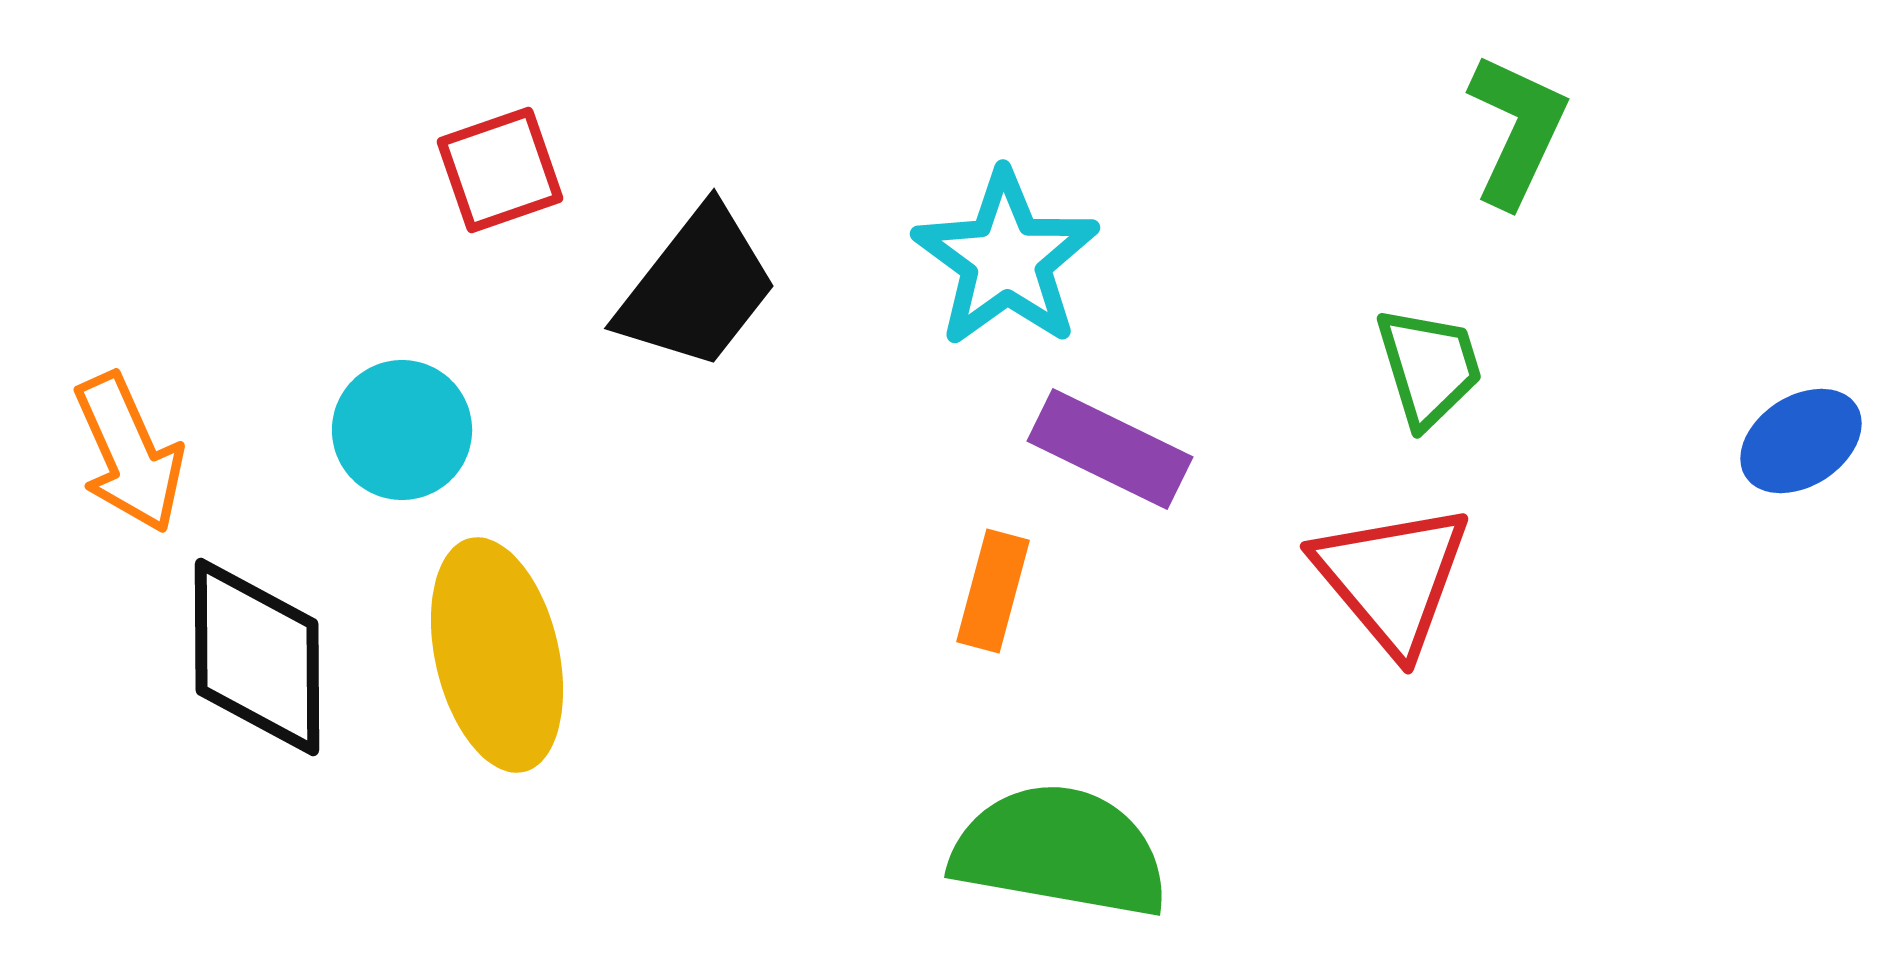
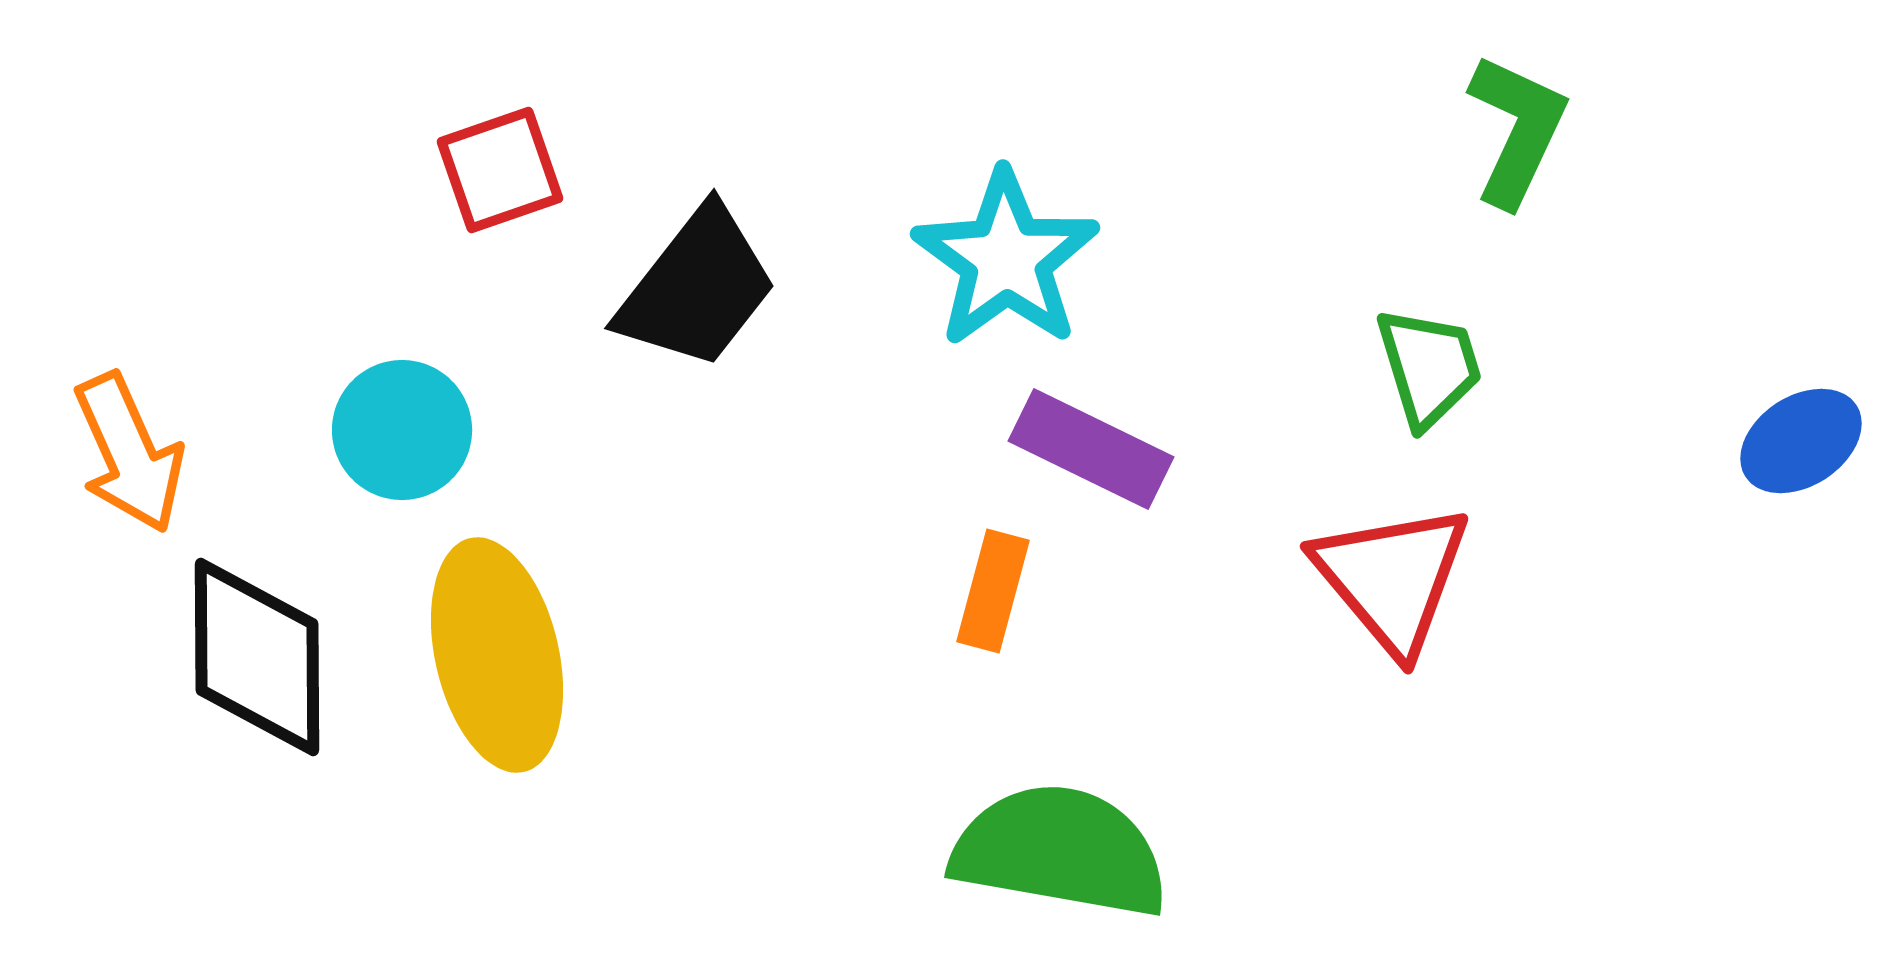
purple rectangle: moved 19 px left
